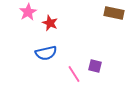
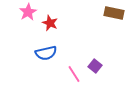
purple square: rotated 24 degrees clockwise
